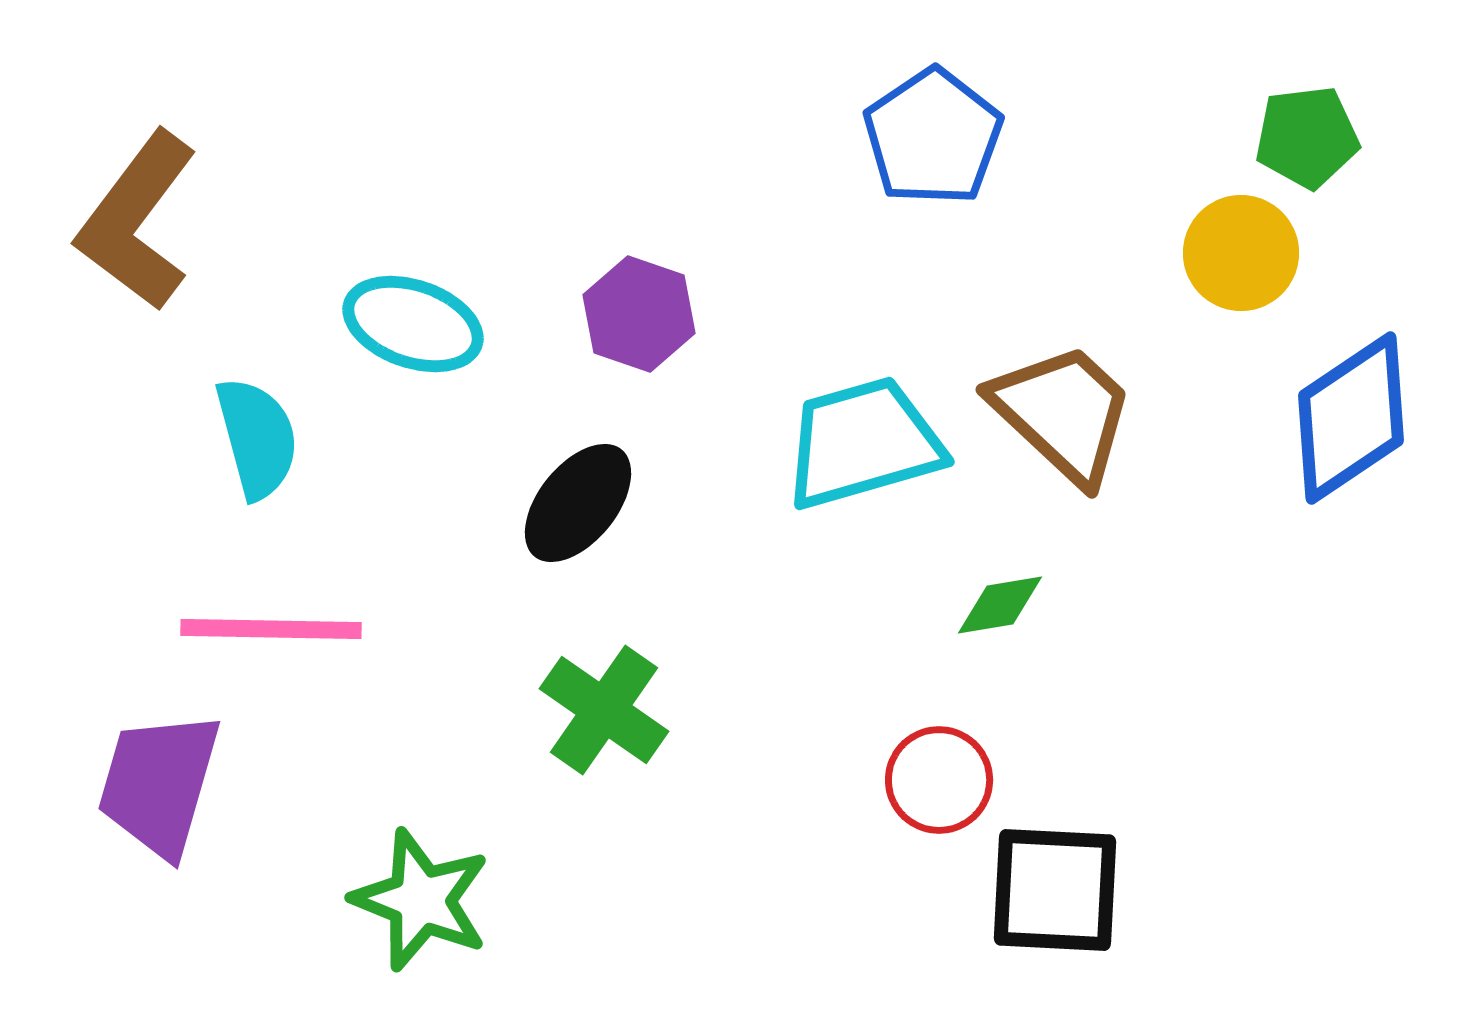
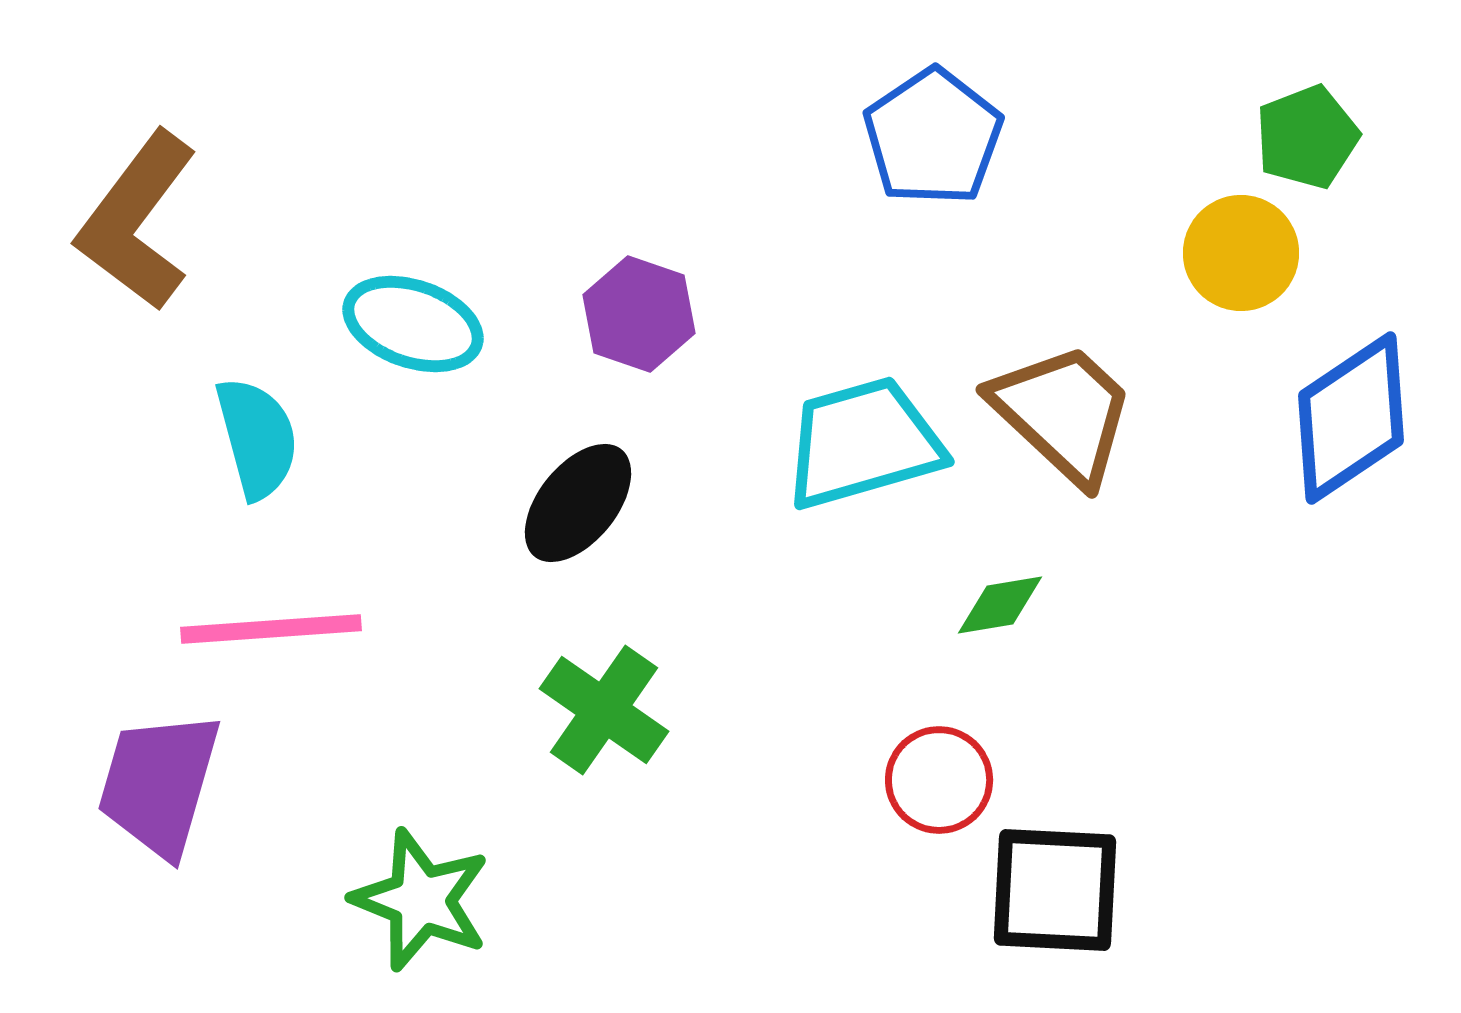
green pentagon: rotated 14 degrees counterclockwise
pink line: rotated 5 degrees counterclockwise
